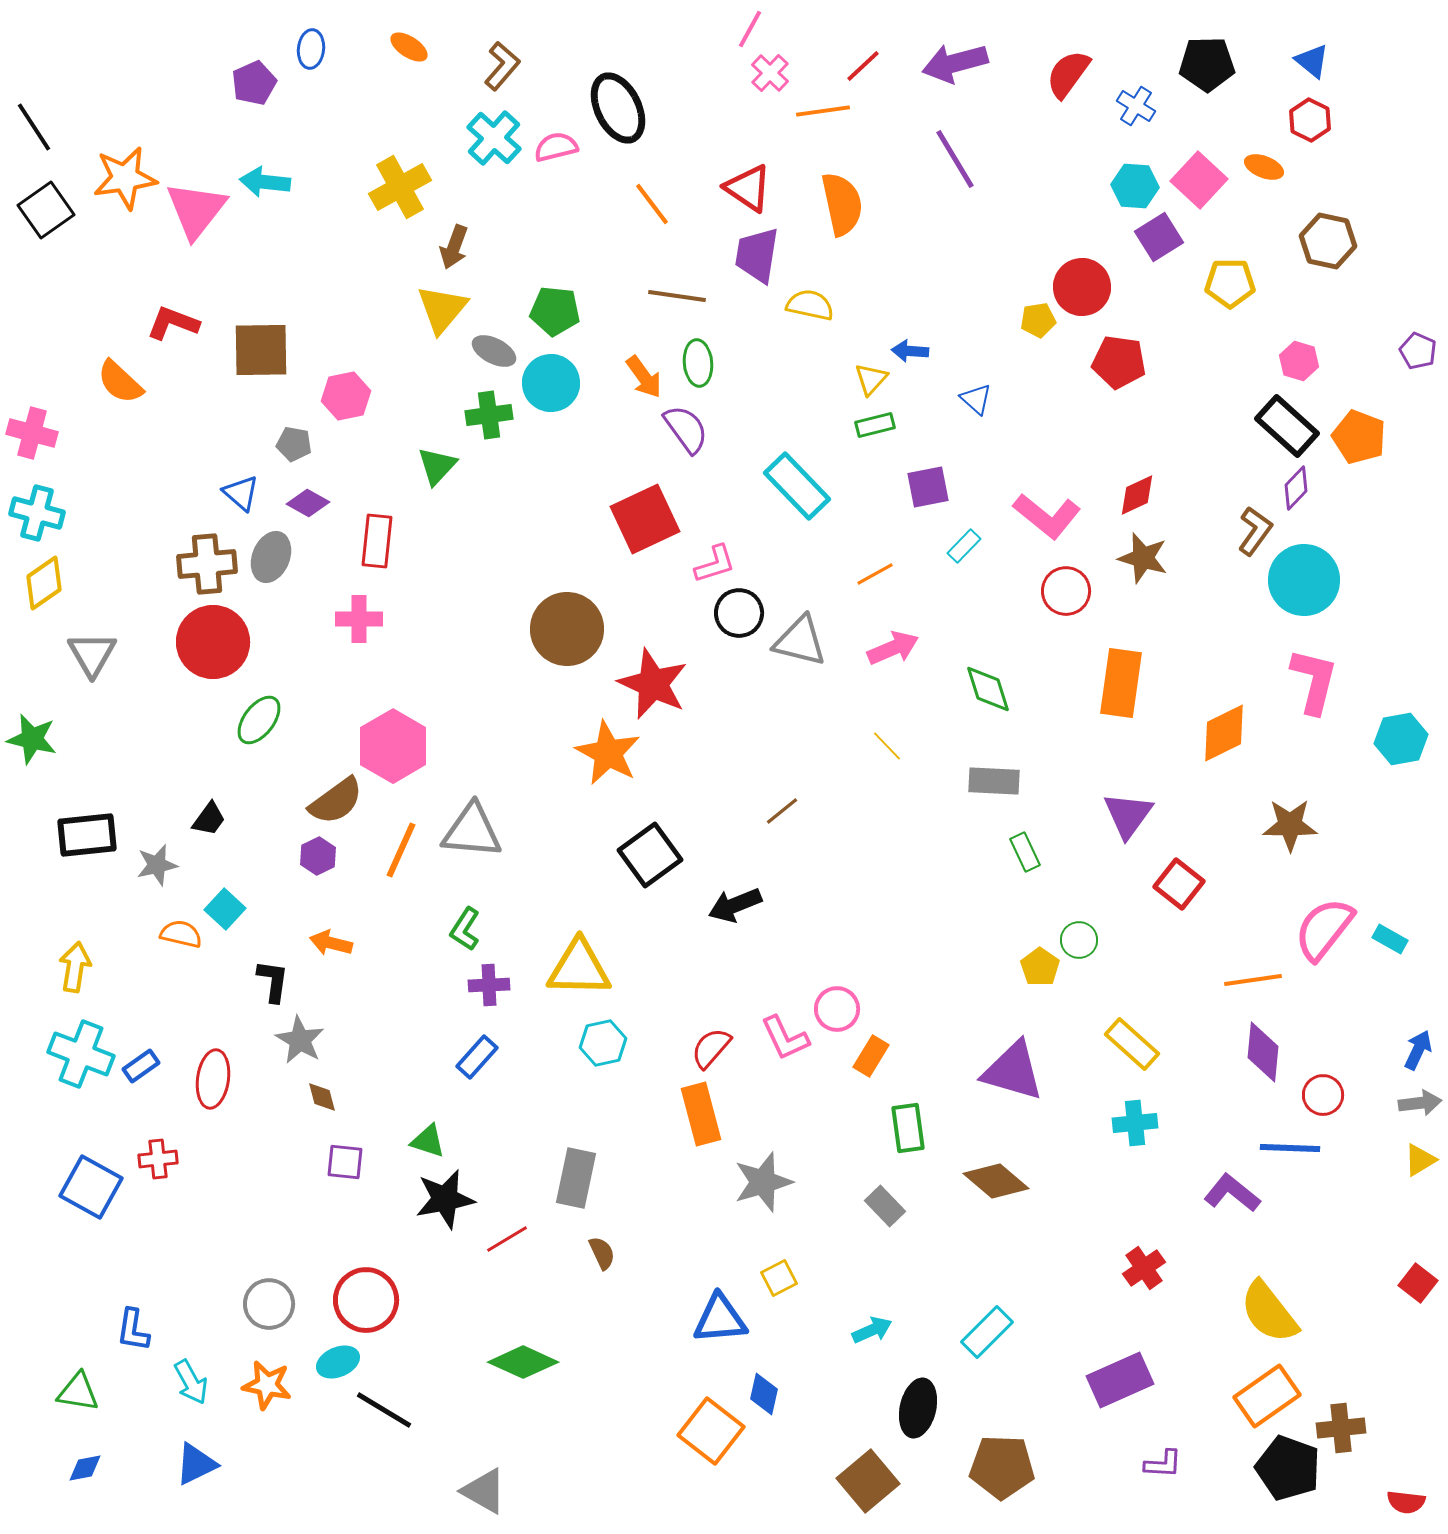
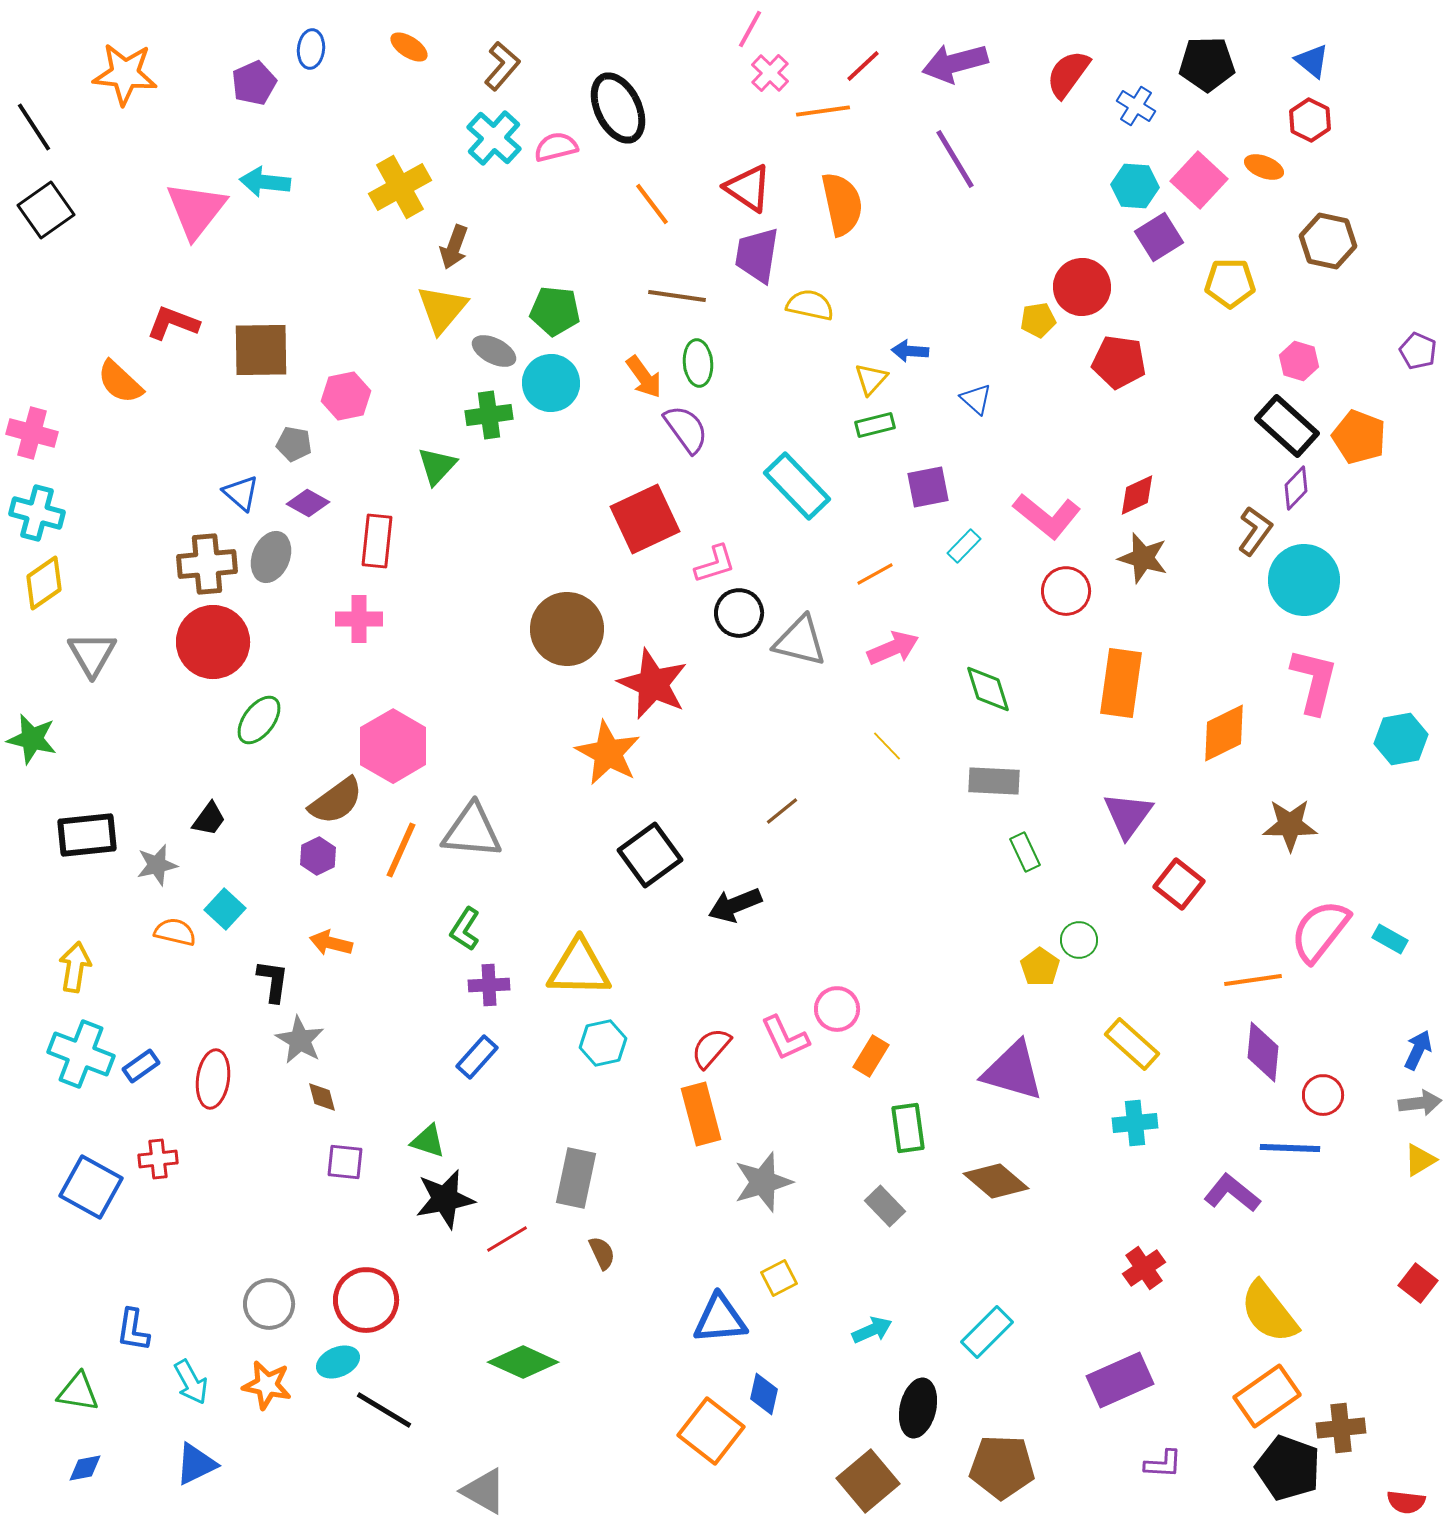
orange star at (125, 178): moved 104 px up; rotated 14 degrees clockwise
pink semicircle at (1324, 929): moved 4 px left, 2 px down
orange semicircle at (181, 934): moved 6 px left, 2 px up
